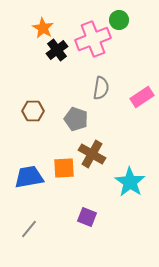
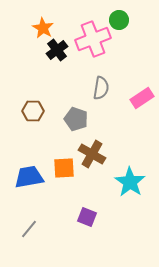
pink rectangle: moved 1 px down
